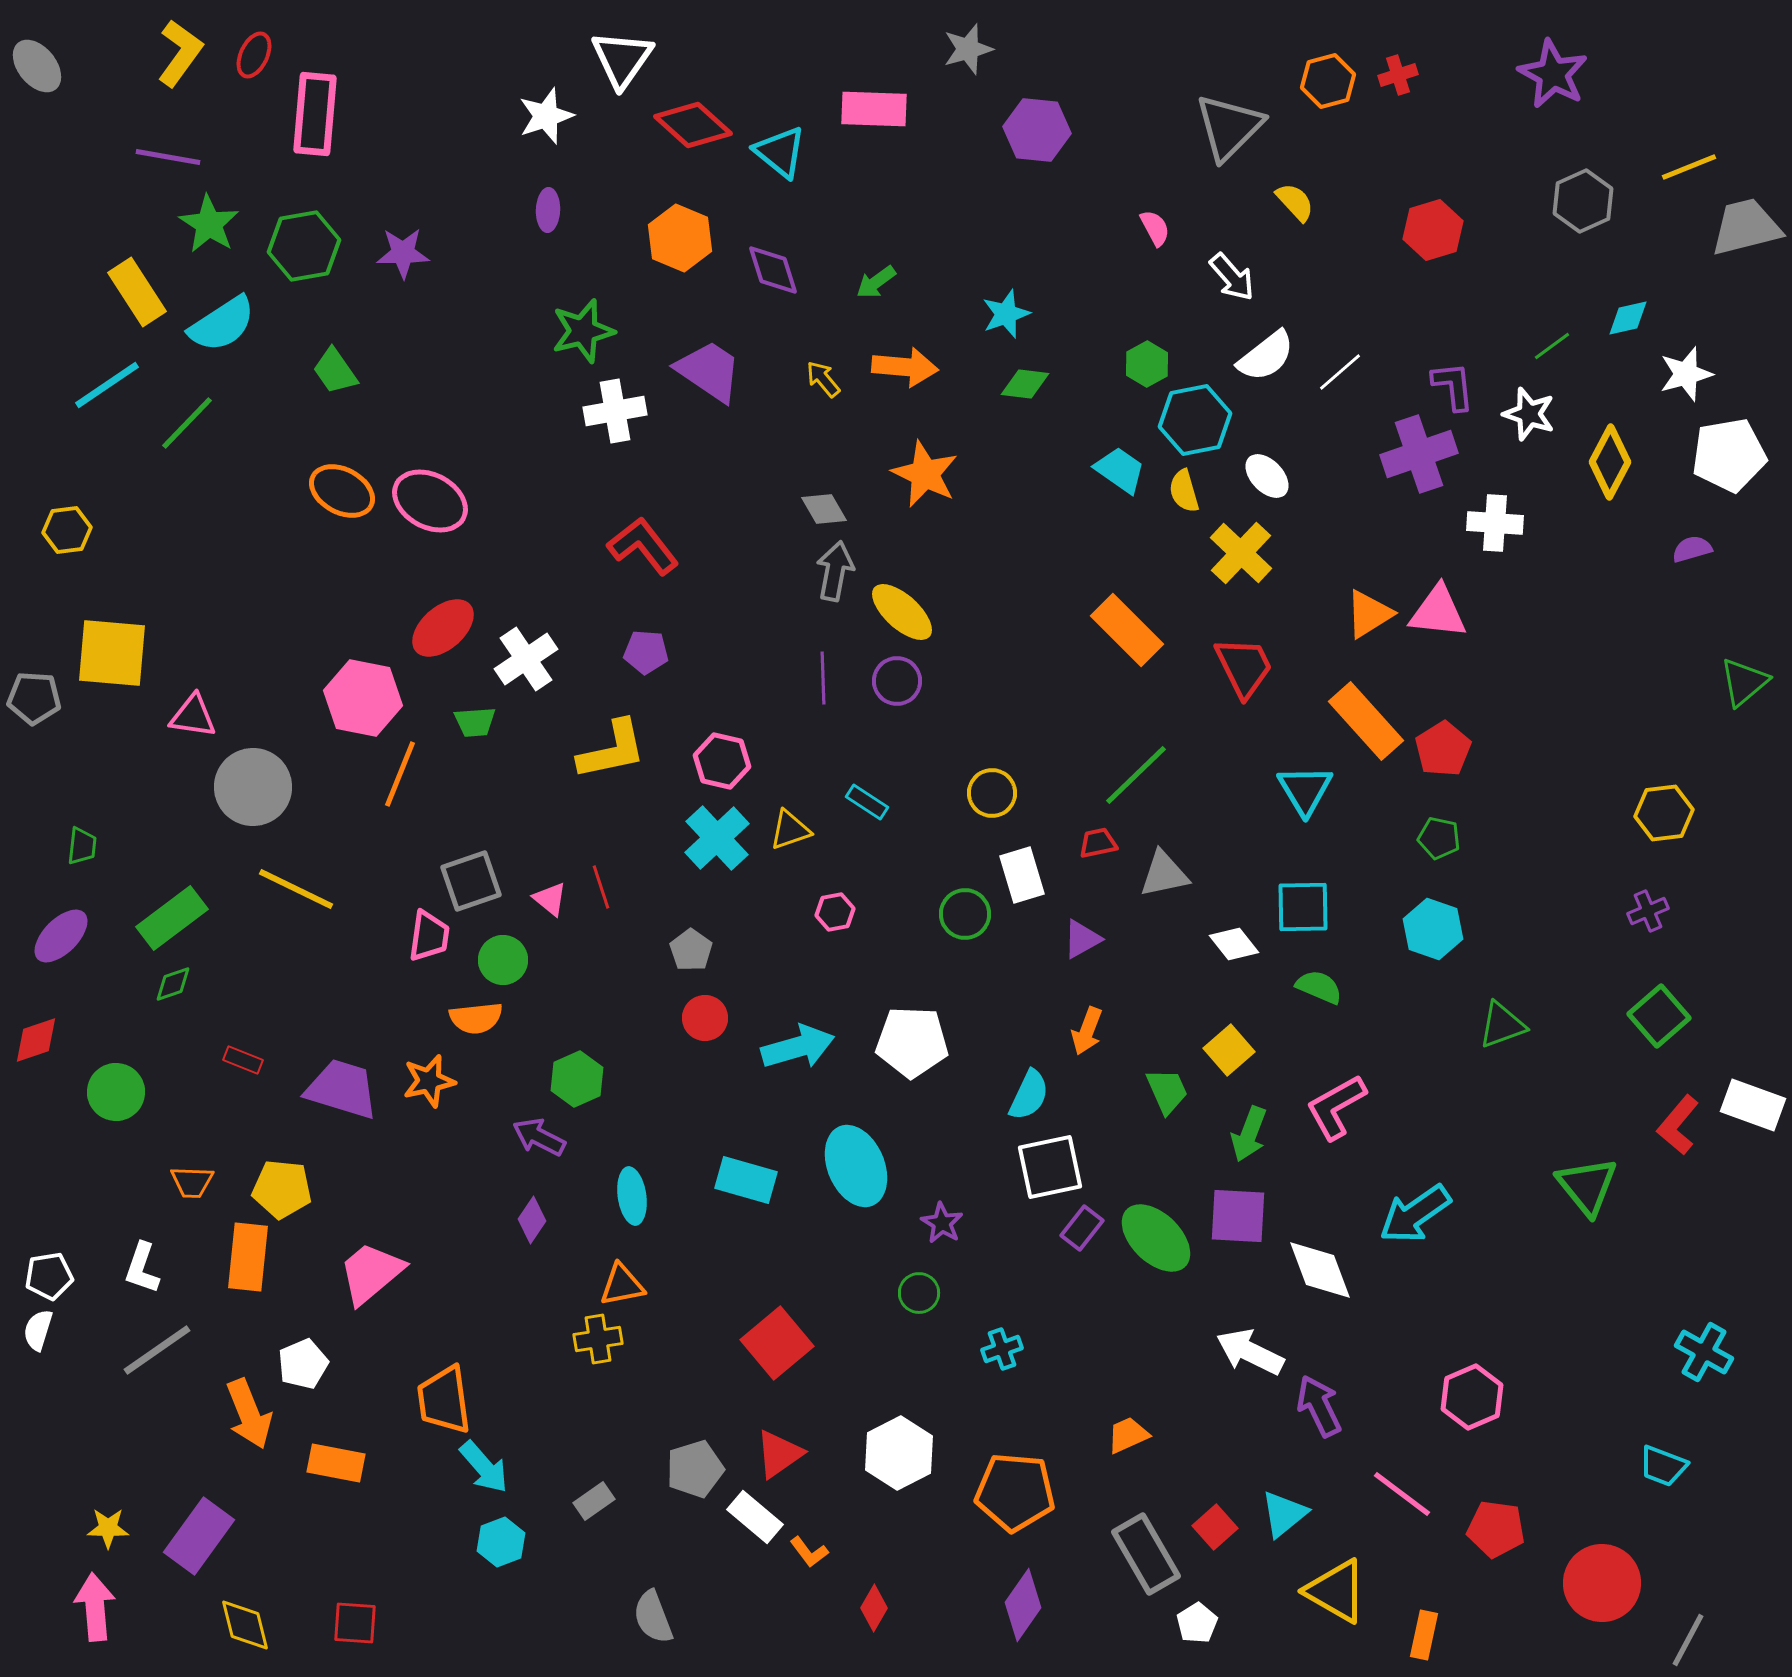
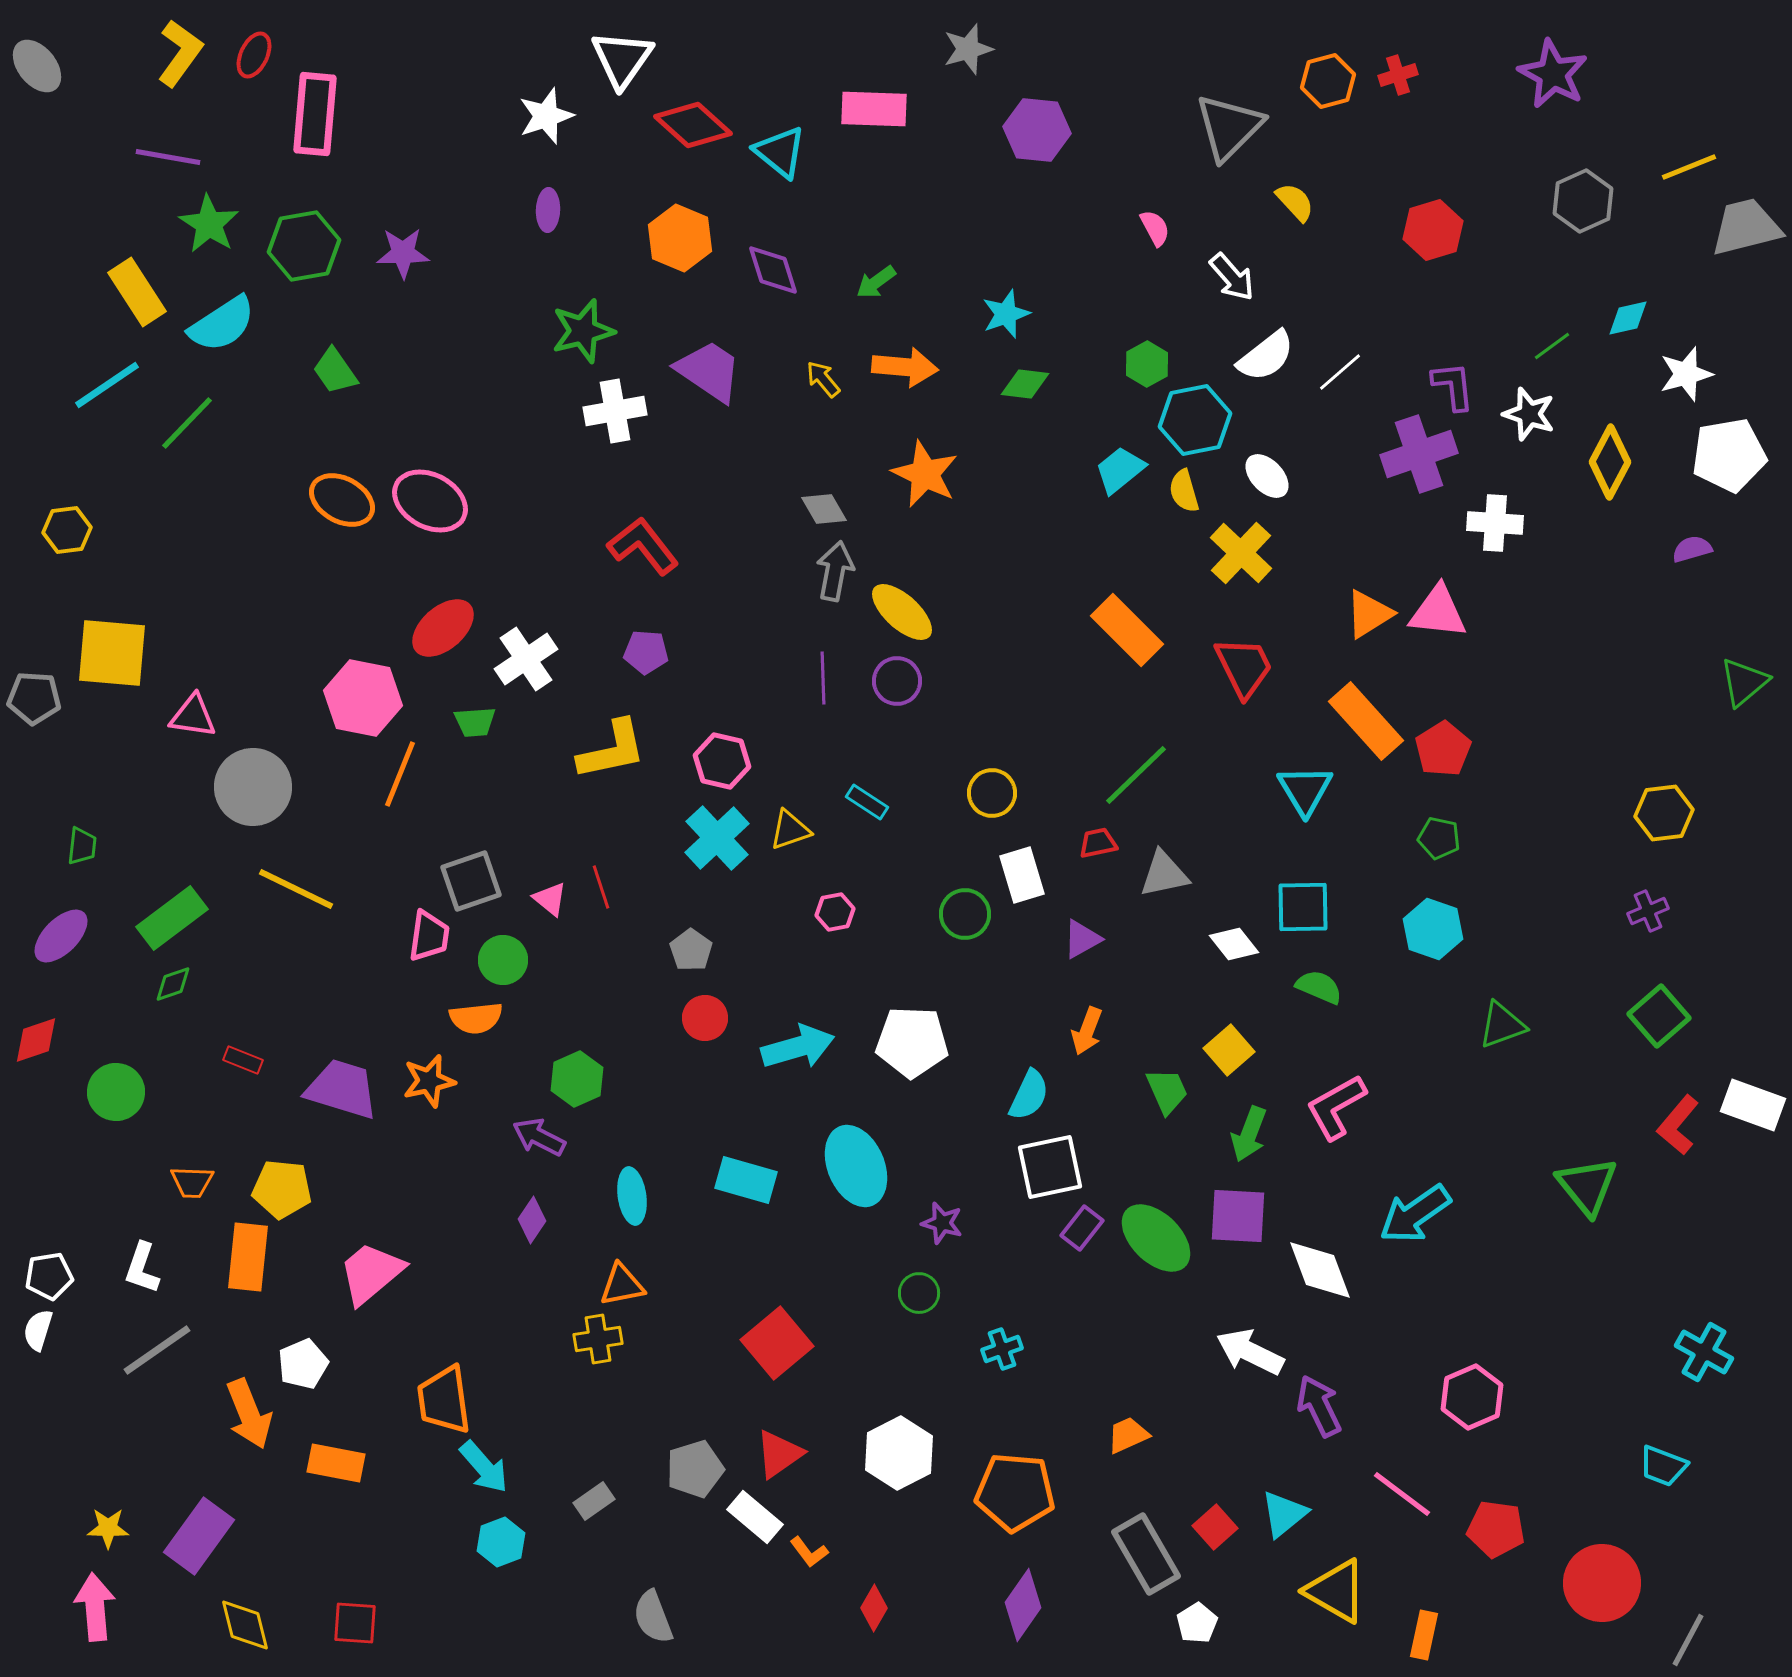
cyan trapezoid at (1120, 470): rotated 74 degrees counterclockwise
orange ellipse at (342, 491): moved 9 px down
purple star at (942, 1223): rotated 15 degrees counterclockwise
